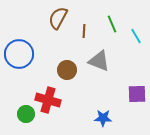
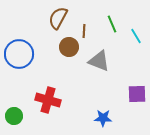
brown circle: moved 2 px right, 23 px up
green circle: moved 12 px left, 2 px down
